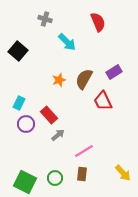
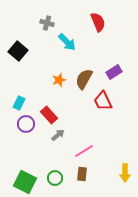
gray cross: moved 2 px right, 4 px down
yellow arrow: moved 2 px right; rotated 42 degrees clockwise
